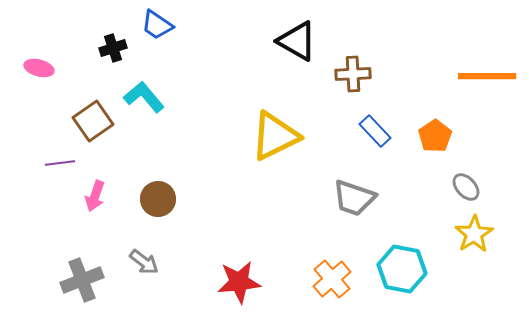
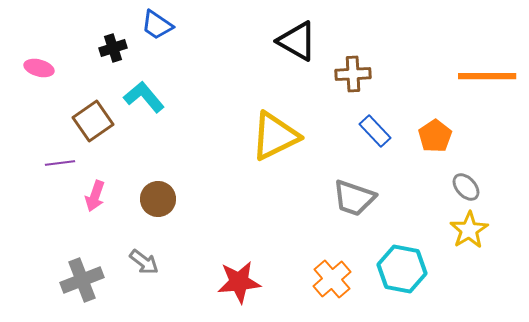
yellow star: moved 5 px left, 4 px up
